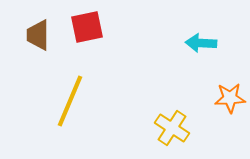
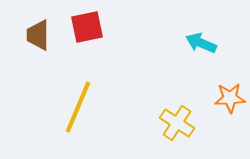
cyan arrow: rotated 20 degrees clockwise
yellow line: moved 8 px right, 6 px down
yellow cross: moved 5 px right, 5 px up
